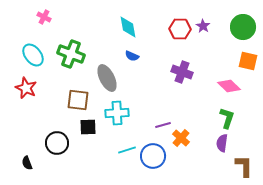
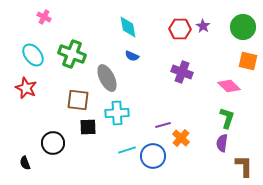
green cross: moved 1 px right
black circle: moved 4 px left
black semicircle: moved 2 px left
